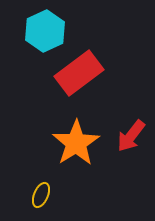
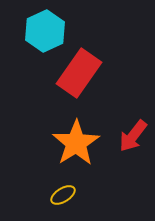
red rectangle: rotated 18 degrees counterclockwise
red arrow: moved 2 px right
yellow ellipse: moved 22 px right; rotated 35 degrees clockwise
